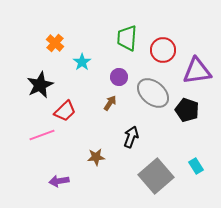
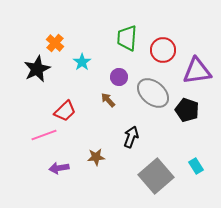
black star: moved 3 px left, 16 px up
brown arrow: moved 2 px left, 3 px up; rotated 77 degrees counterclockwise
pink line: moved 2 px right
purple arrow: moved 13 px up
